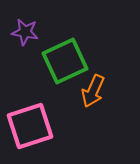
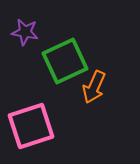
orange arrow: moved 1 px right, 4 px up
pink square: moved 1 px right
